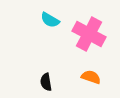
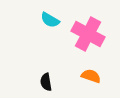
pink cross: moved 1 px left
orange semicircle: moved 1 px up
